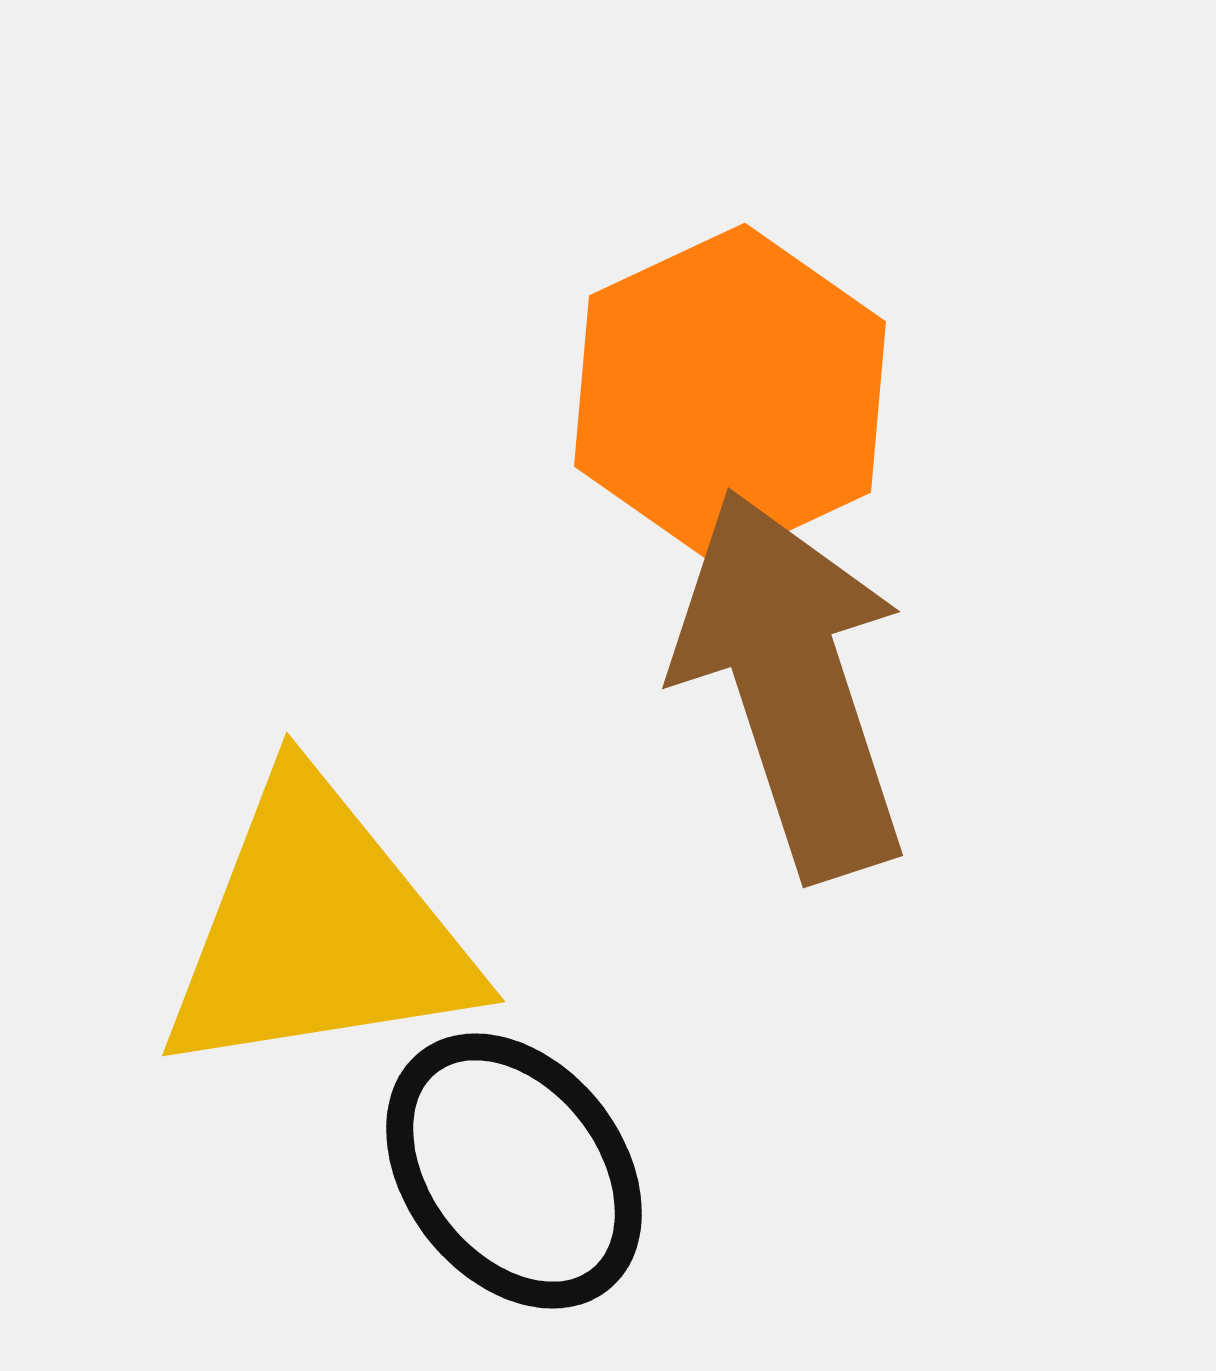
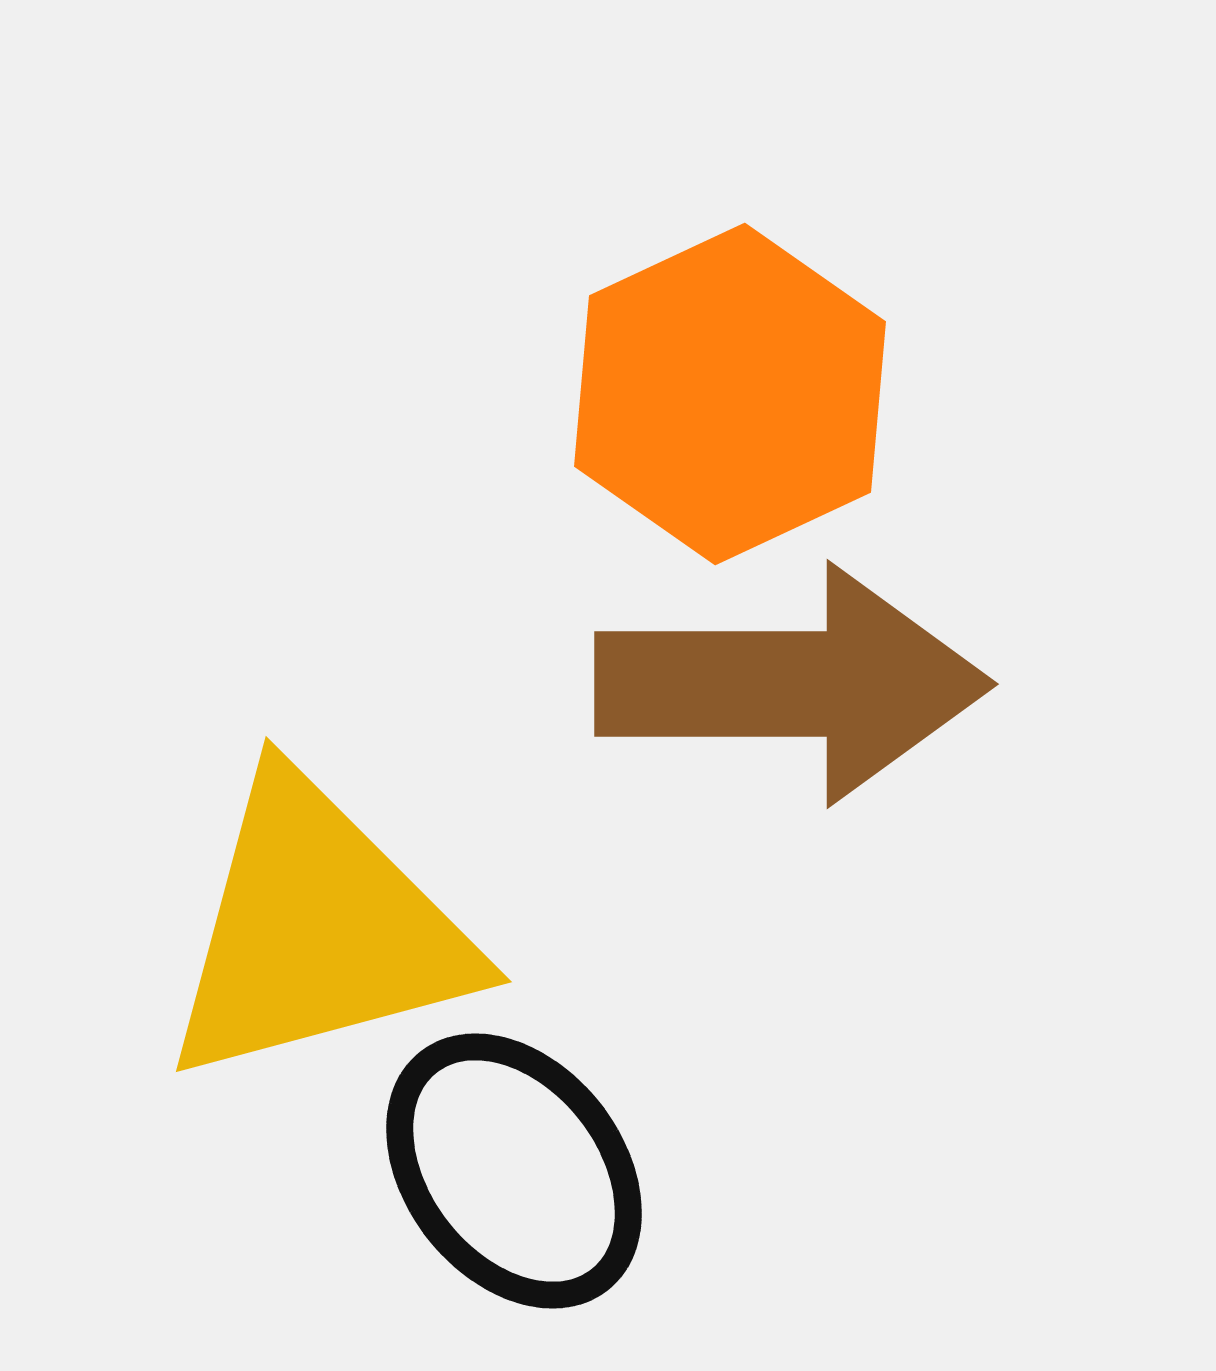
brown arrow: rotated 108 degrees clockwise
yellow triangle: rotated 6 degrees counterclockwise
